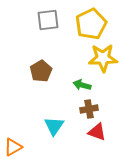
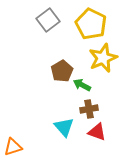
gray square: rotated 30 degrees counterclockwise
yellow pentagon: rotated 20 degrees counterclockwise
yellow star: rotated 20 degrees counterclockwise
brown pentagon: moved 21 px right
green arrow: rotated 12 degrees clockwise
cyan triangle: moved 10 px right, 1 px down; rotated 15 degrees counterclockwise
orange triangle: rotated 12 degrees clockwise
